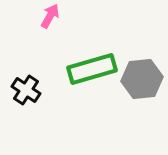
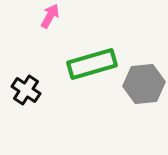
green rectangle: moved 5 px up
gray hexagon: moved 2 px right, 5 px down
